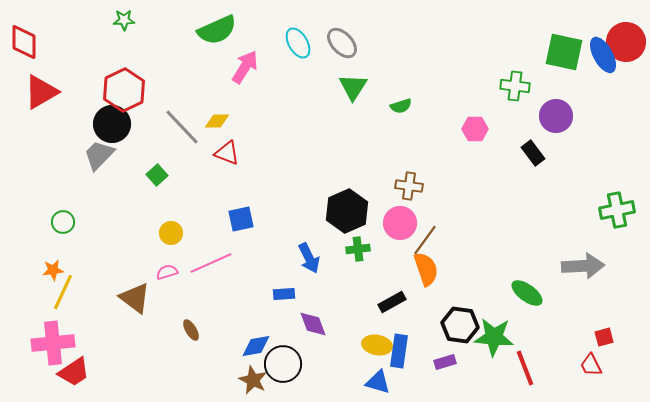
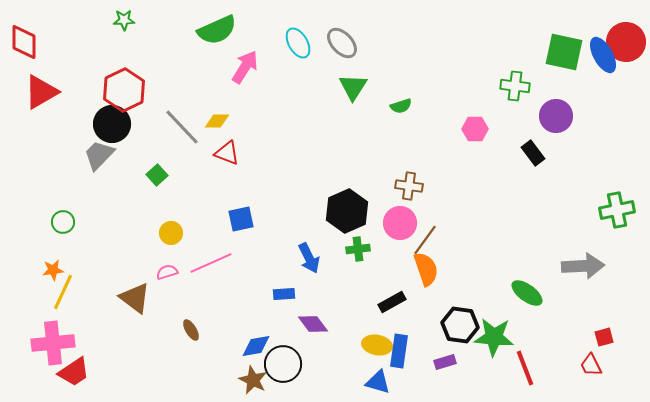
purple diamond at (313, 324): rotated 16 degrees counterclockwise
